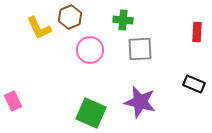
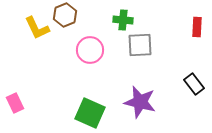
brown hexagon: moved 5 px left, 2 px up
yellow L-shape: moved 2 px left
red rectangle: moved 5 px up
gray square: moved 4 px up
black rectangle: rotated 30 degrees clockwise
pink rectangle: moved 2 px right, 2 px down
green square: moved 1 px left
